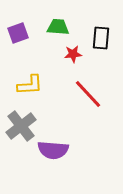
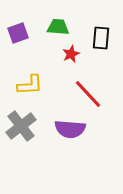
red star: moved 2 px left; rotated 18 degrees counterclockwise
purple semicircle: moved 17 px right, 21 px up
